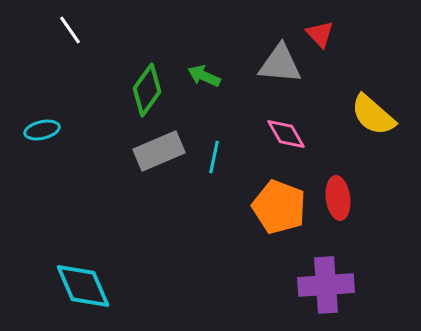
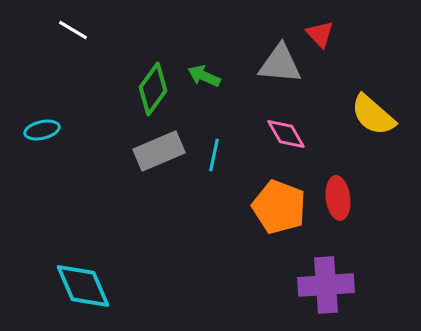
white line: moved 3 px right; rotated 24 degrees counterclockwise
green diamond: moved 6 px right, 1 px up
cyan line: moved 2 px up
